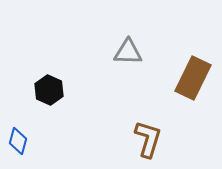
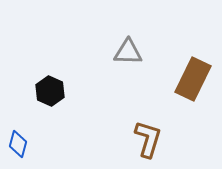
brown rectangle: moved 1 px down
black hexagon: moved 1 px right, 1 px down
blue diamond: moved 3 px down
